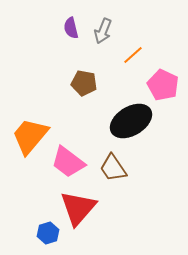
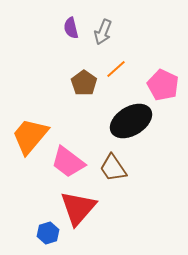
gray arrow: moved 1 px down
orange line: moved 17 px left, 14 px down
brown pentagon: rotated 25 degrees clockwise
